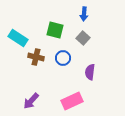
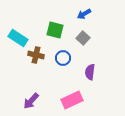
blue arrow: rotated 56 degrees clockwise
brown cross: moved 2 px up
pink rectangle: moved 1 px up
